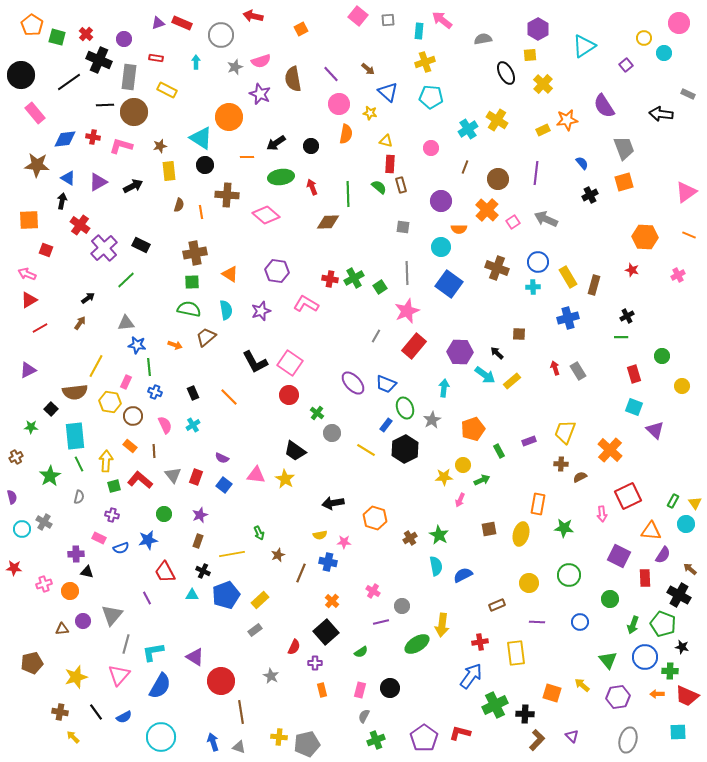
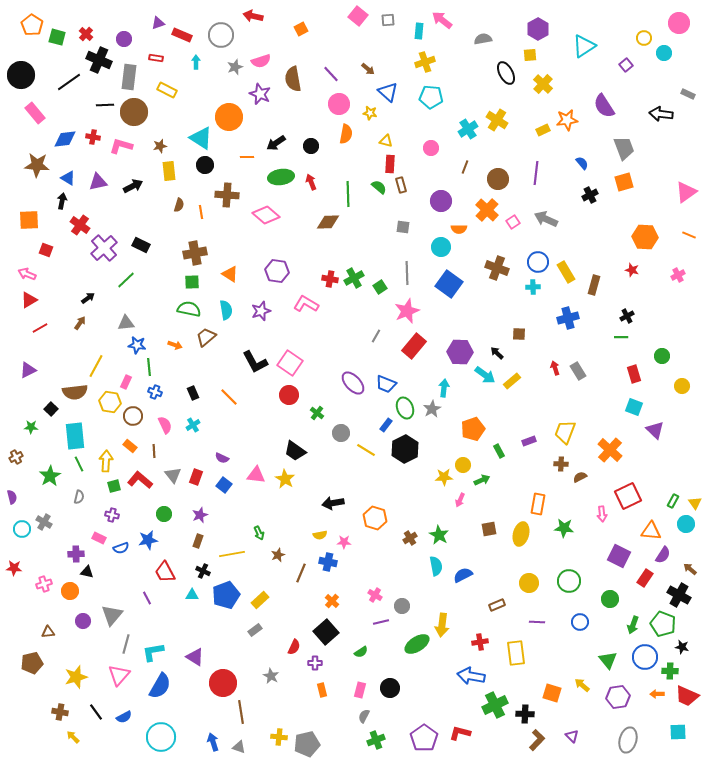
red rectangle at (182, 23): moved 12 px down
purple triangle at (98, 182): rotated 18 degrees clockwise
red arrow at (312, 187): moved 1 px left, 5 px up
yellow rectangle at (568, 277): moved 2 px left, 5 px up
gray star at (432, 420): moved 11 px up
gray circle at (332, 433): moved 9 px right
green circle at (569, 575): moved 6 px down
red rectangle at (645, 578): rotated 36 degrees clockwise
pink cross at (373, 591): moved 2 px right, 4 px down
brown triangle at (62, 629): moved 14 px left, 3 px down
blue arrow at (471, 676): rotated 116 degrees counterclockwise
red circle at (221, 681): moved 2 px right, 2 px down
